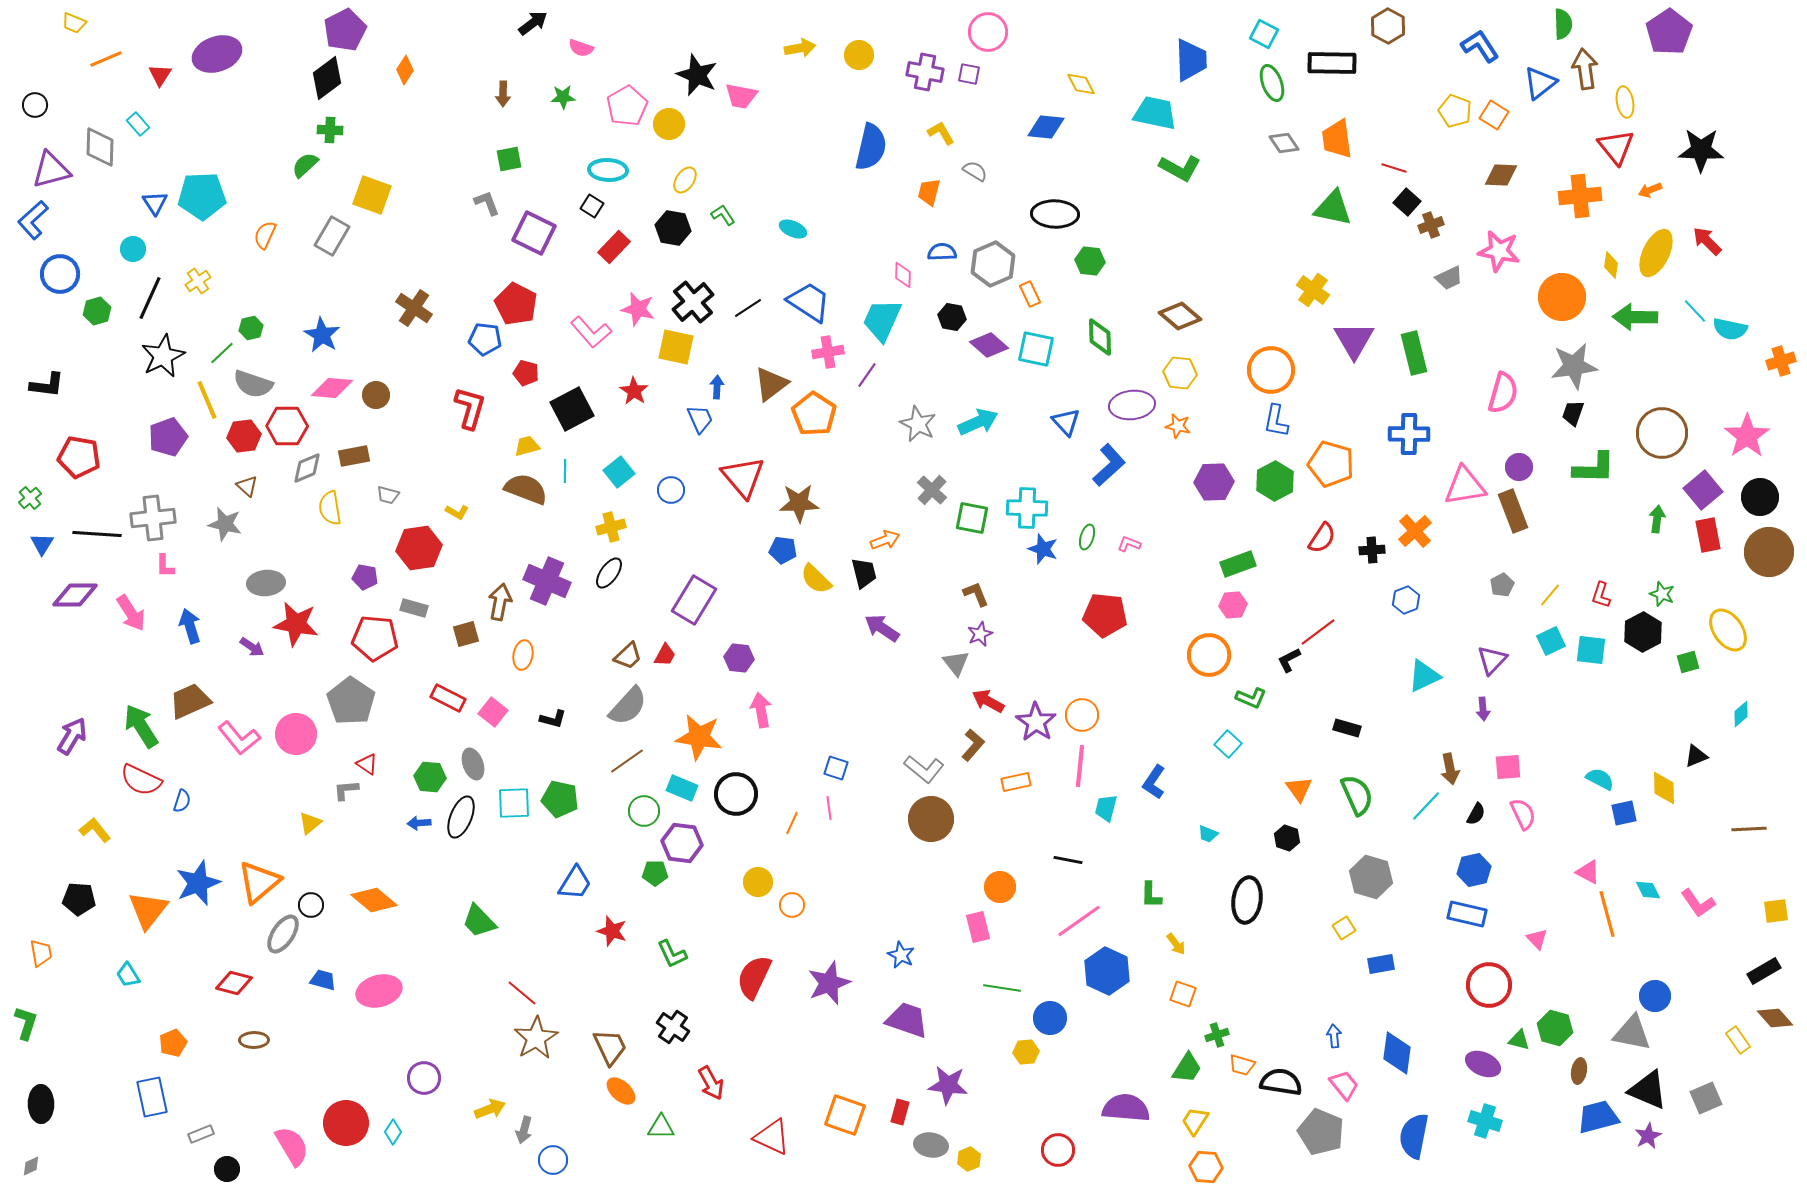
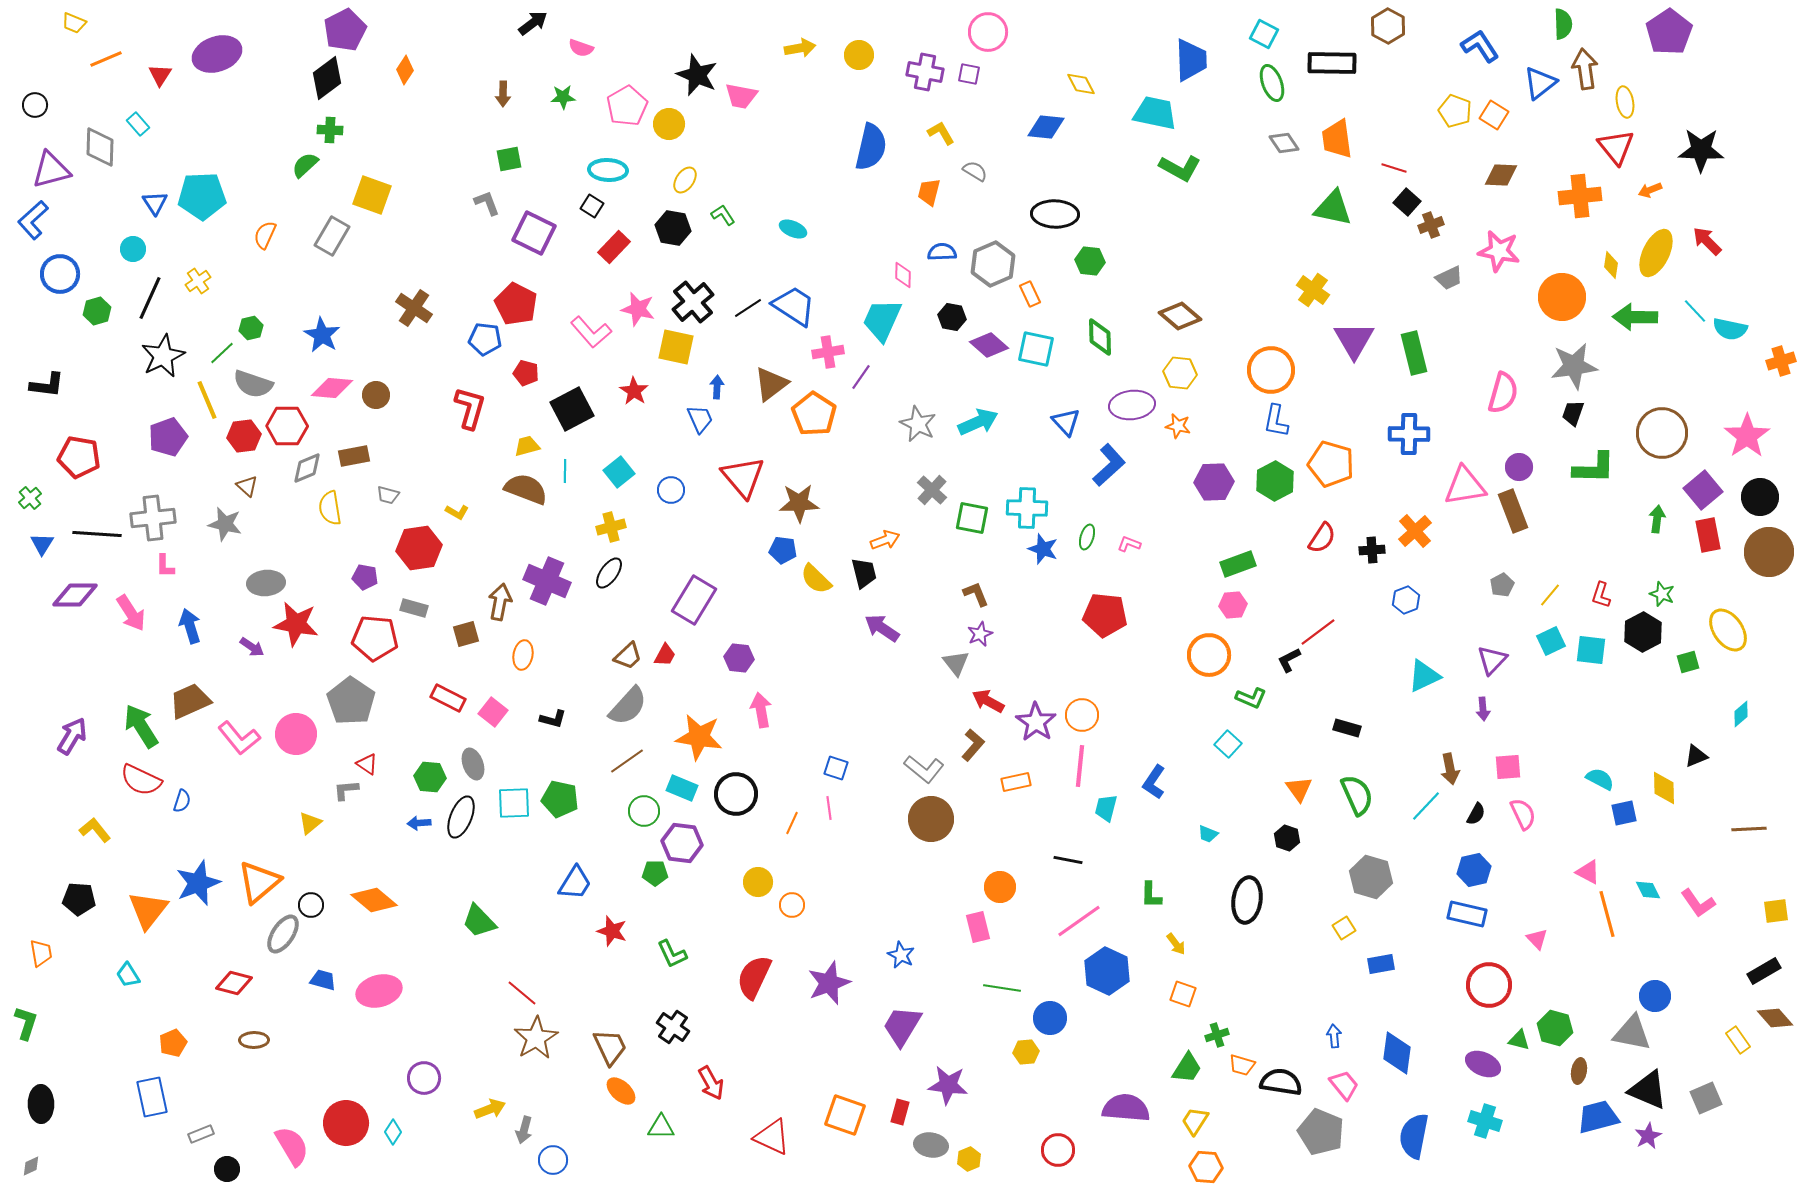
blue trapezoid at (809, 302): moved 15 px left, 4 px down
purple line at (867, 375): moved 6 px left, 2 px down
purple trapezoid at (907, 1020): moved 5 px left, 6 px down; rotated 78 degrees counterclockwise
